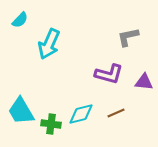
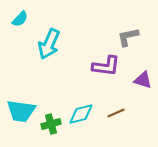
cyan semicircle: moved 1 px up
purple L-shape: moved 3 px left, 8 px up; rotated 8 degrees counterclockwise
purple triangle: moved 1 px left, 2 px up; rotated 12 degrees clockwise
cyan trapezoid: rotated 52 degrees counterclockwise
green cross: rotated 24 degrees counterclockwise
